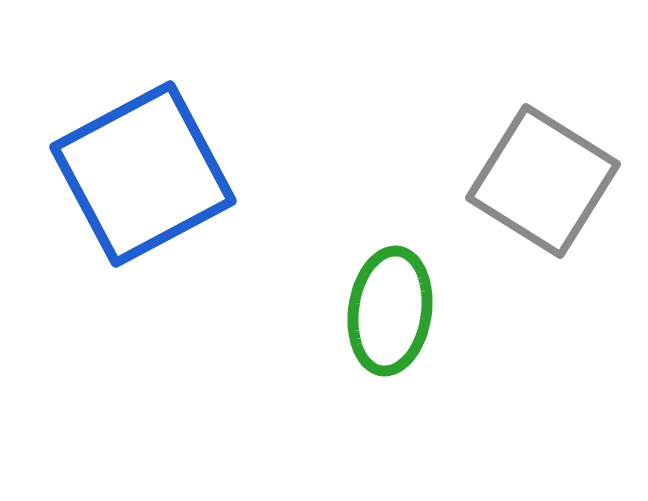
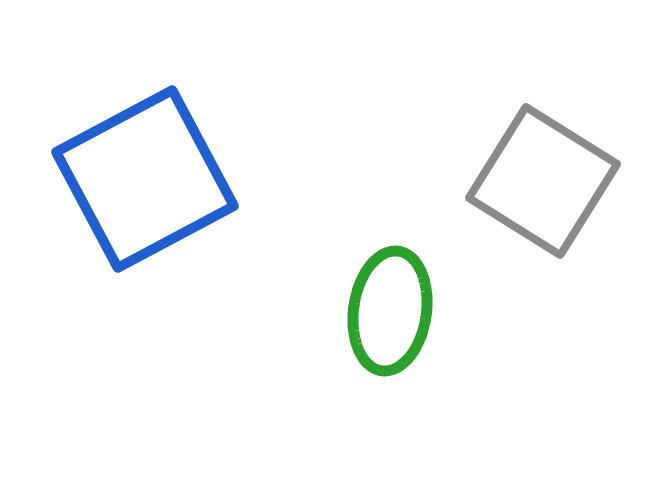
blue square: moved 2 px right, 5 px down
